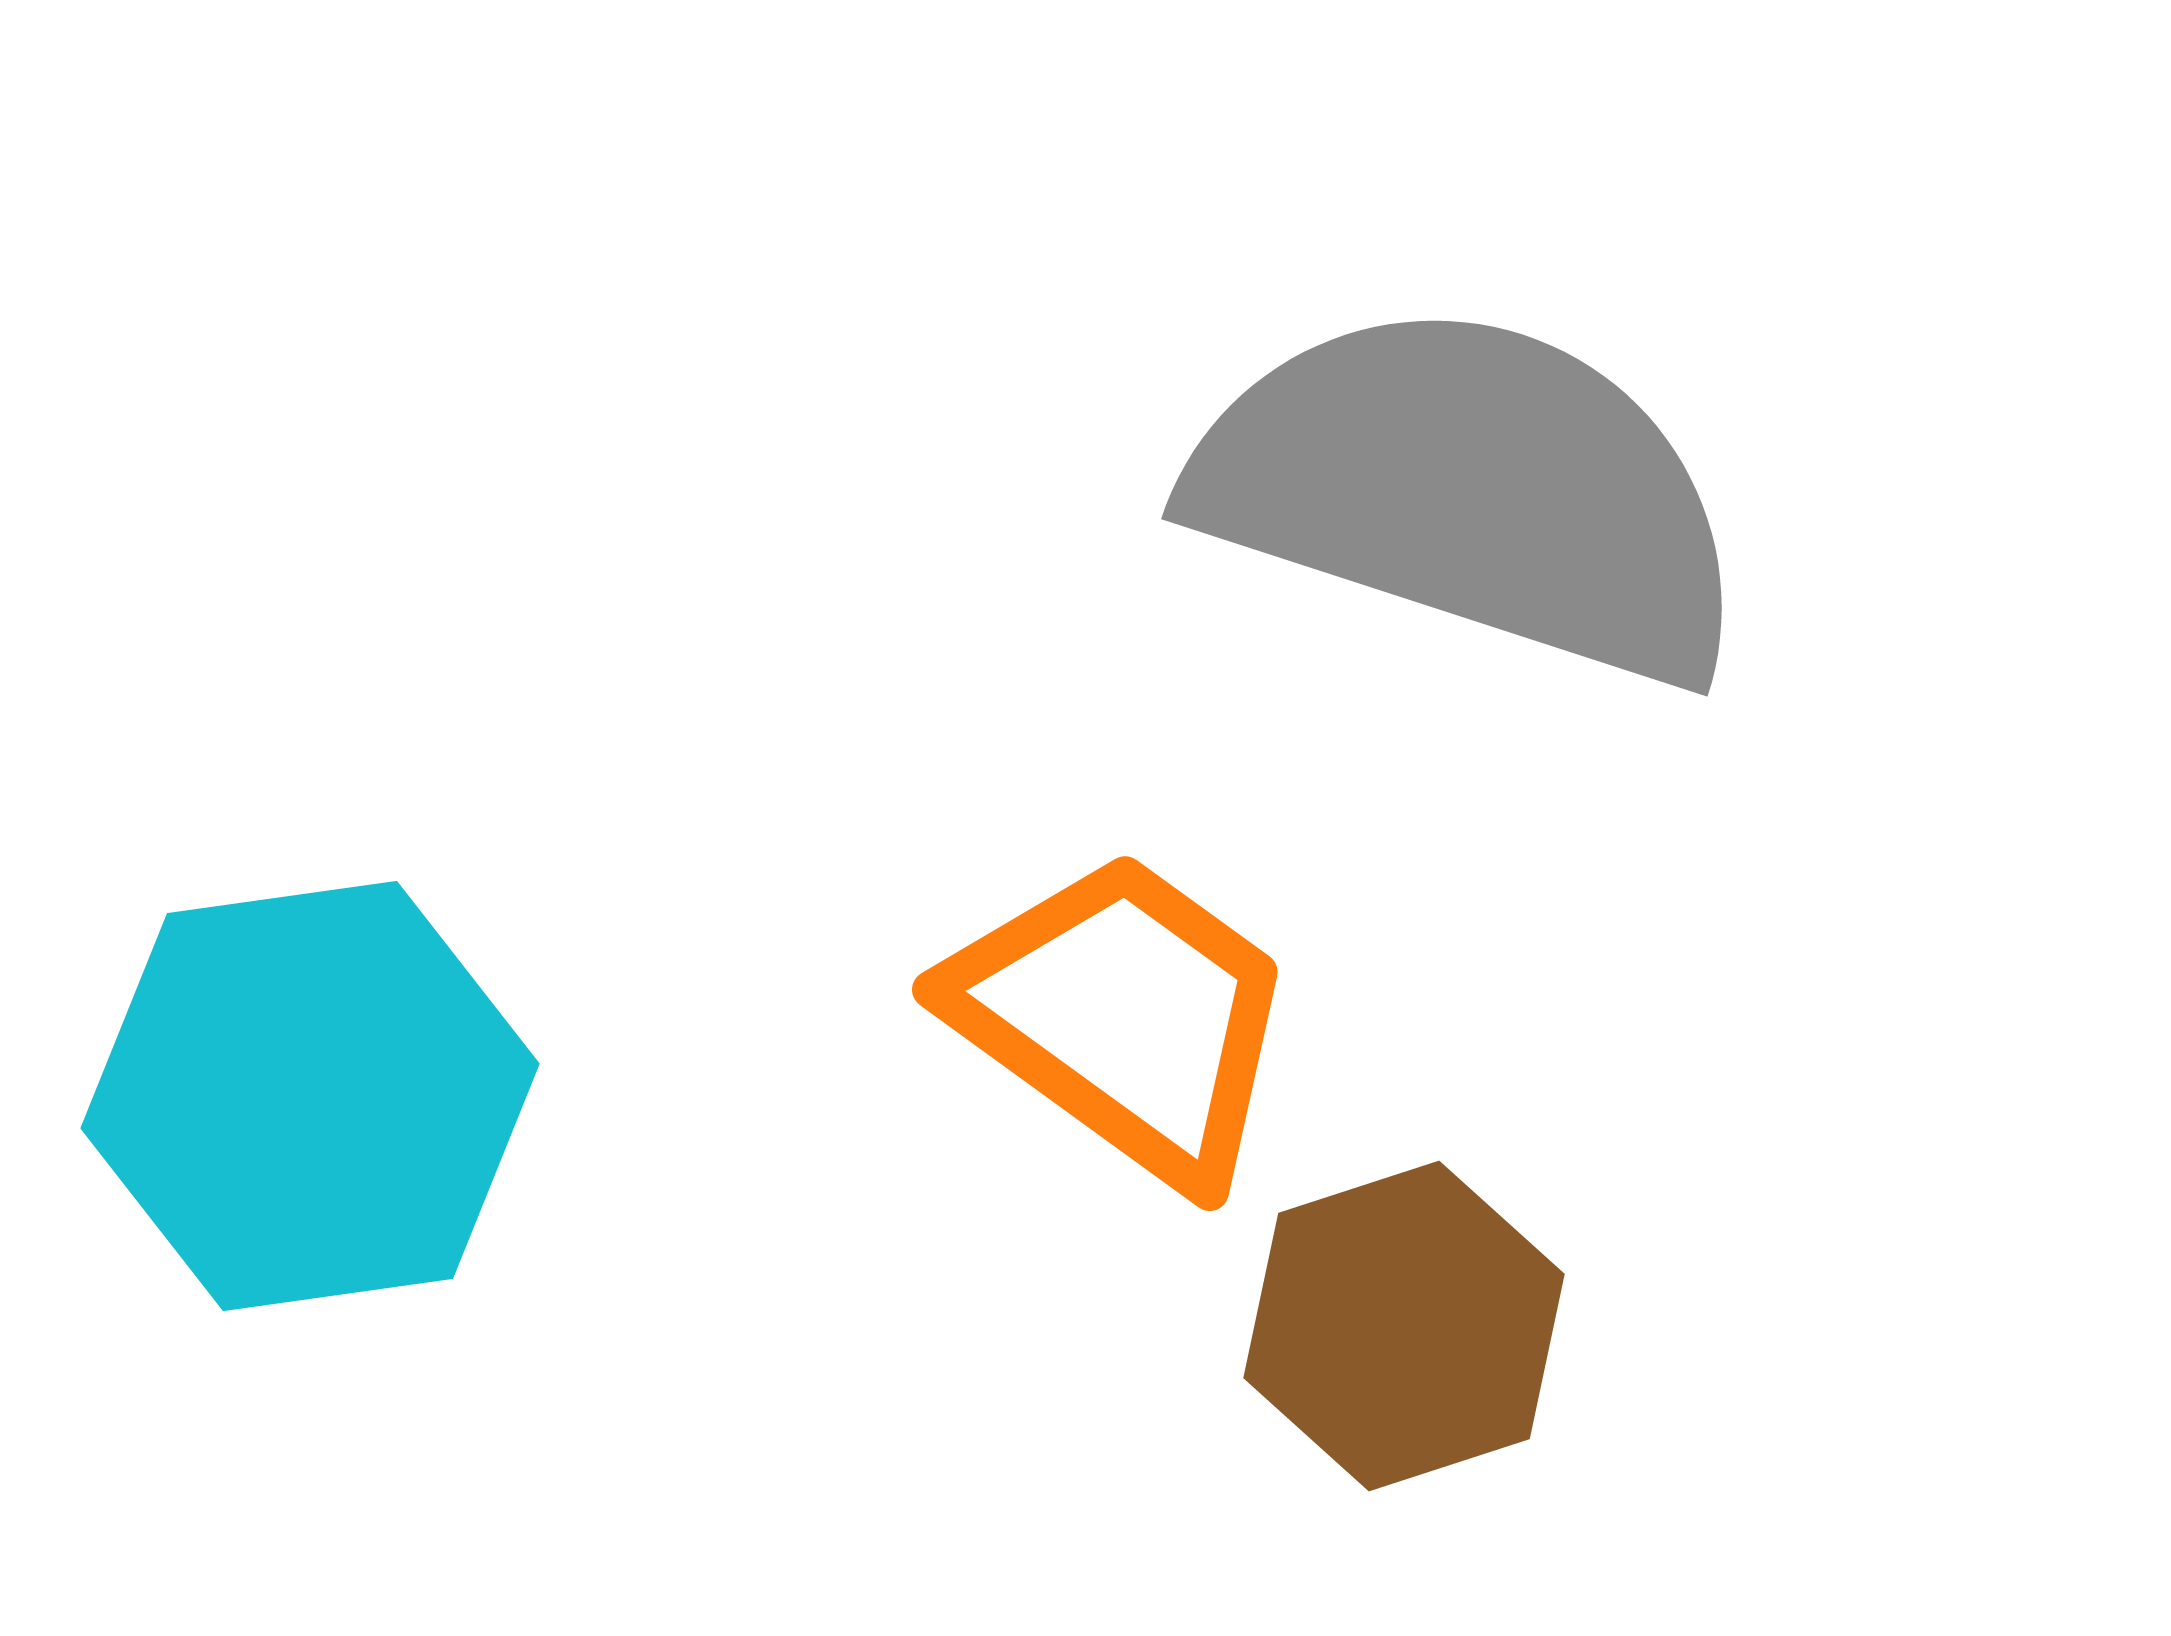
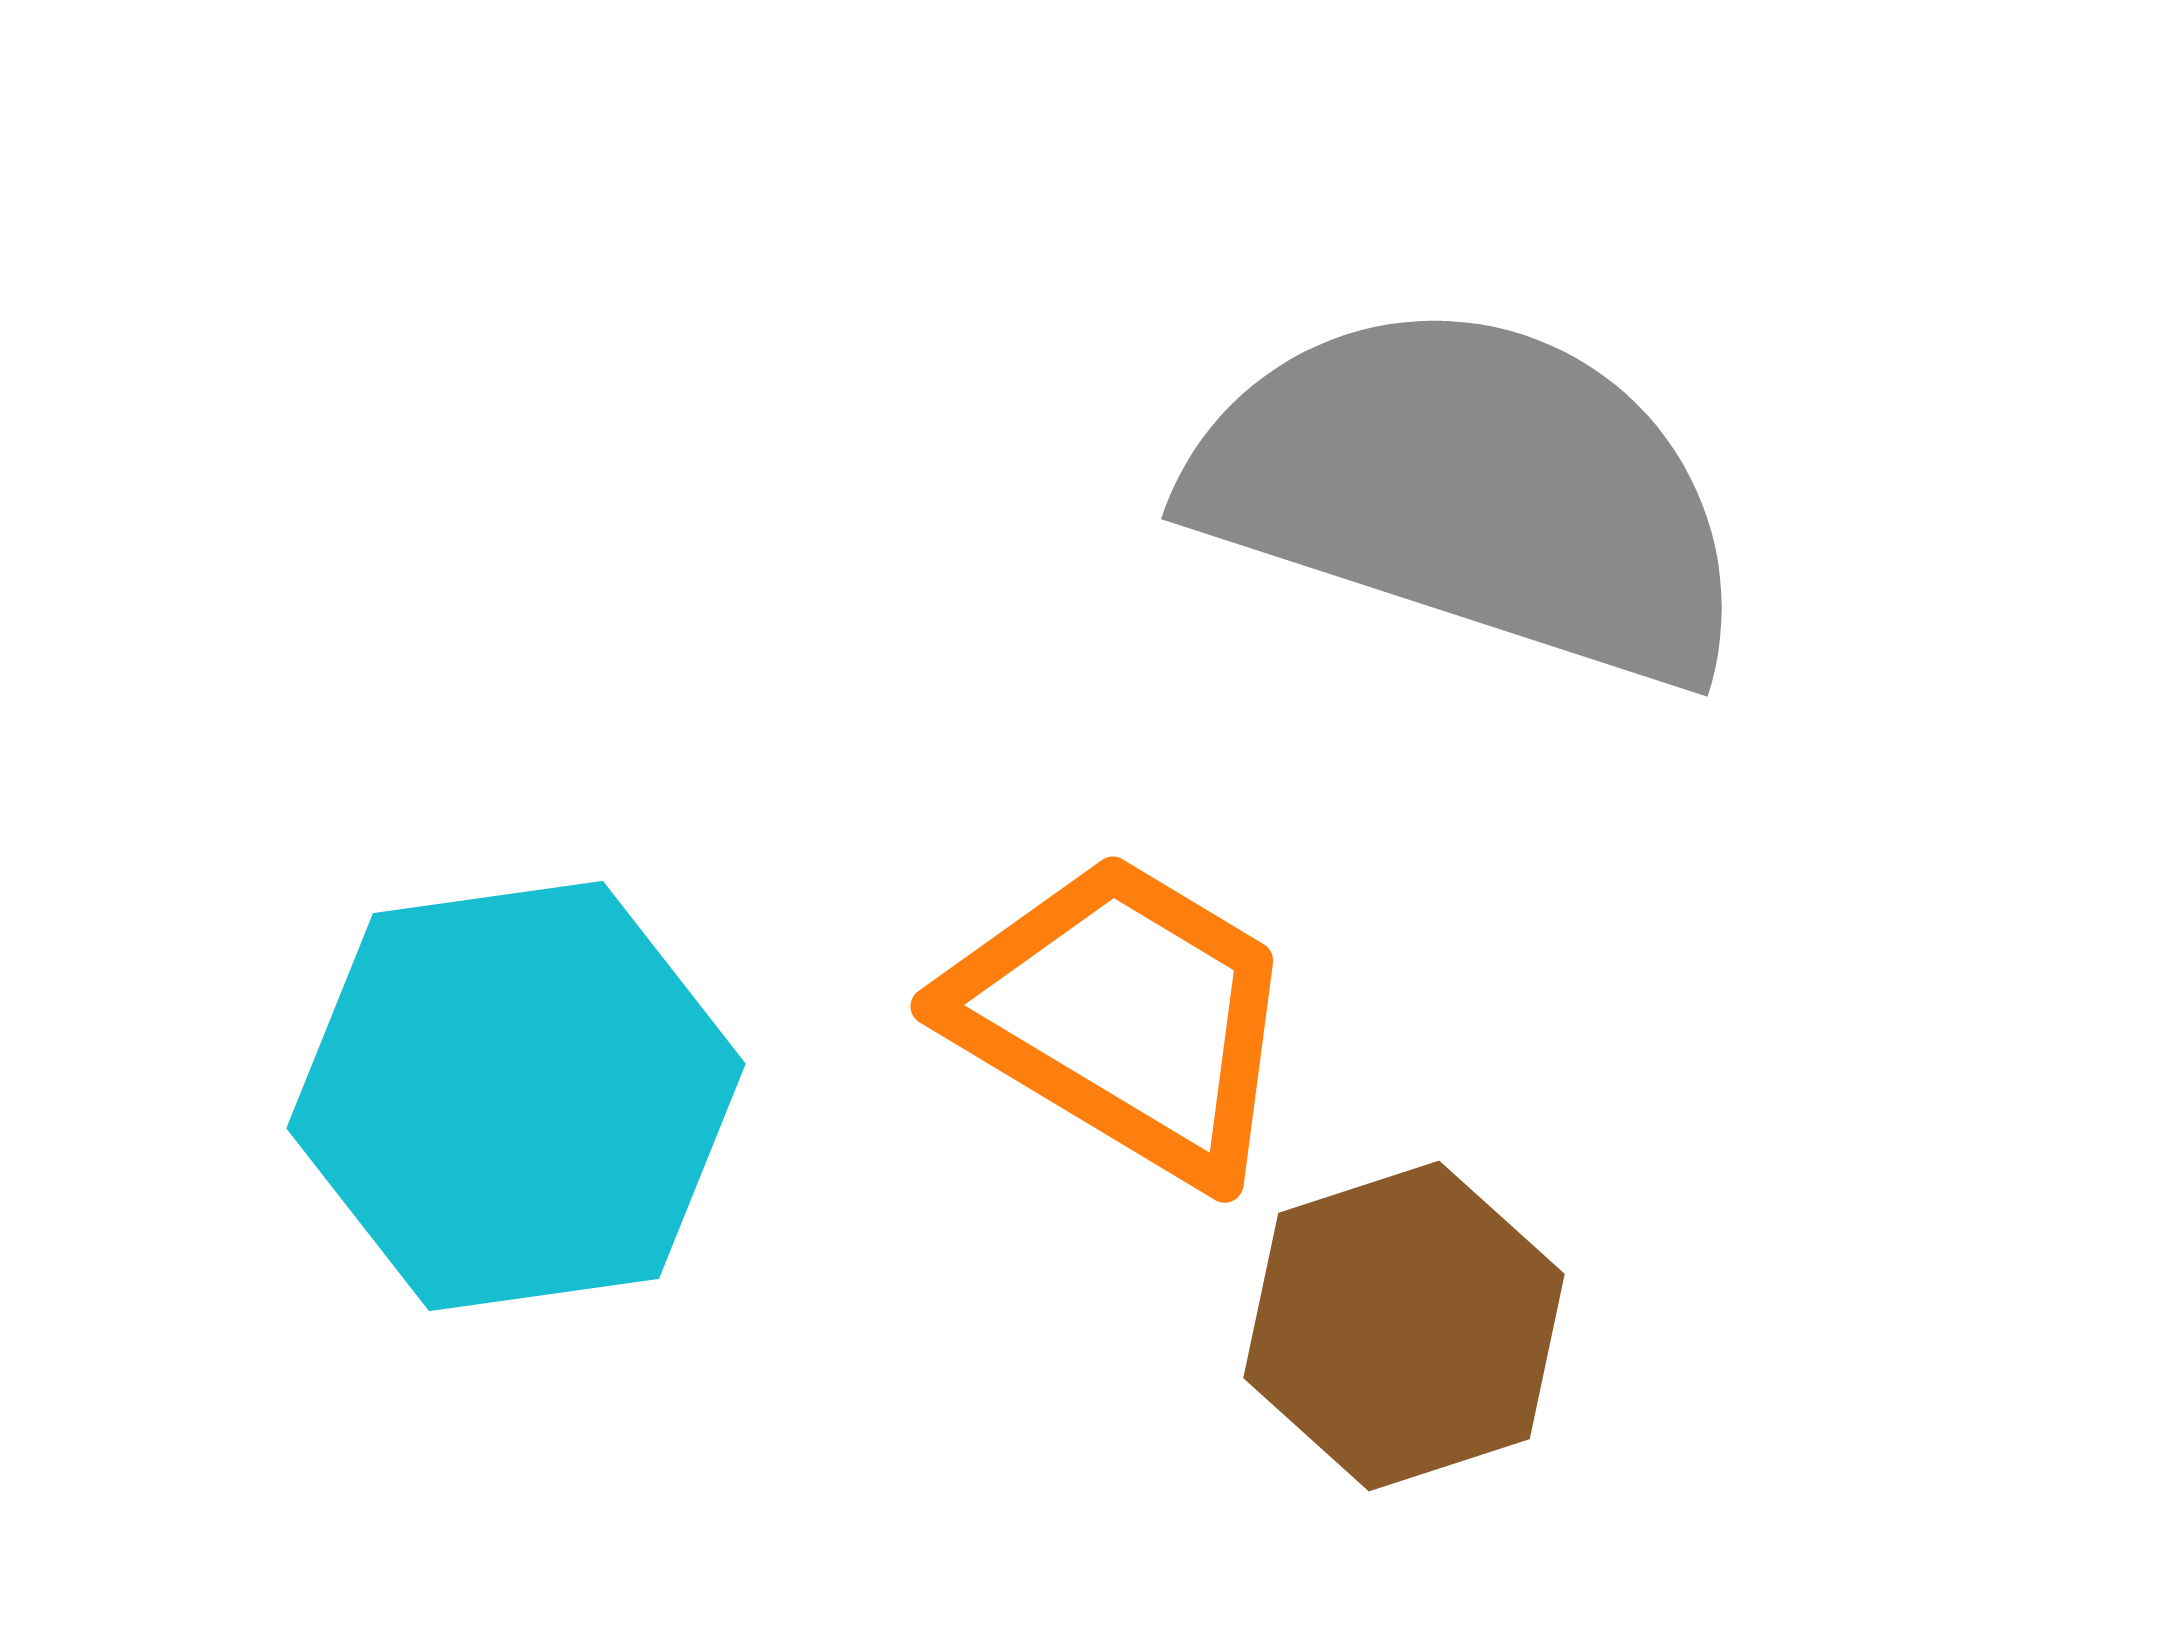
orange trapezoid: rotated 5 degrees counterclockwise
cyan hexagon: moved 206 px right
